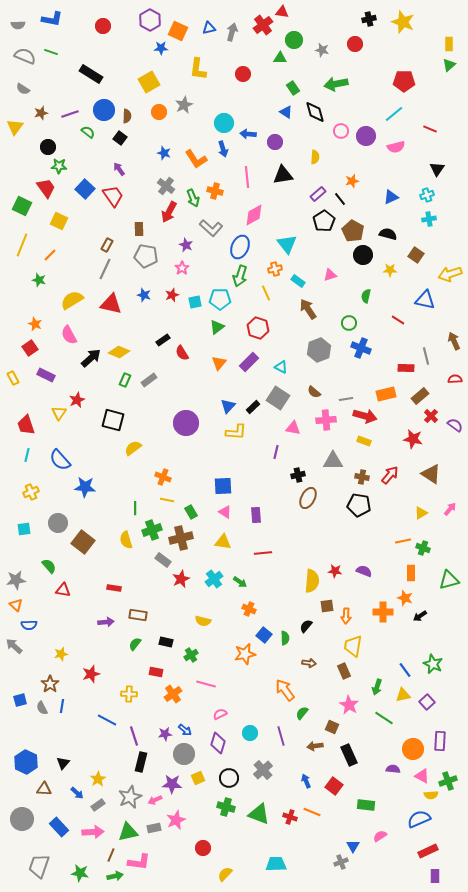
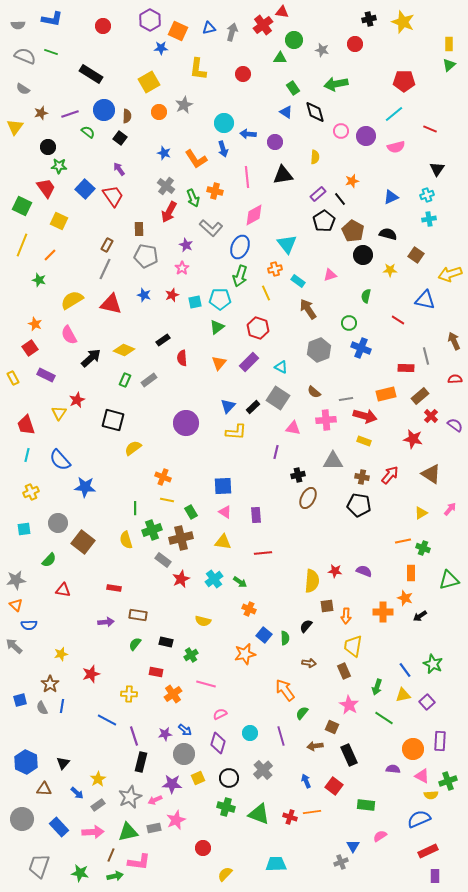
yellow diamond at (119, 352): moved 5 px right, 2 px up
red semicircle at (182, 353): moved 5 px down; rotated 28 degrees clockwise
green semicircle at (49, 566): moved 6 px up; rotated 84 degrees clockwise
orange line at (312, 812): rotated 30 degrees counterclockwise
